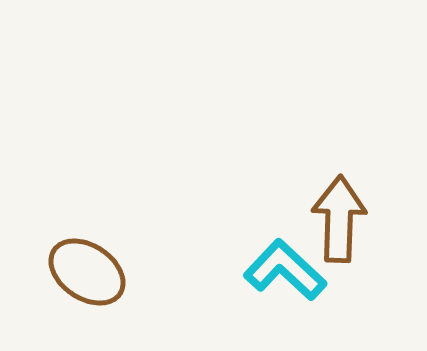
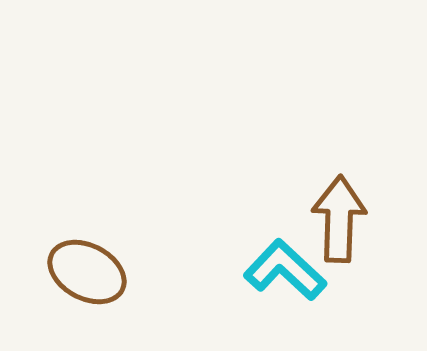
brown ellipse: rotated 6 degrees counterclockwise
